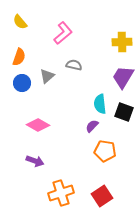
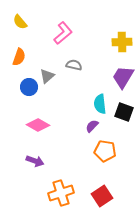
blue circle: moved 7 px right, 4 px down
